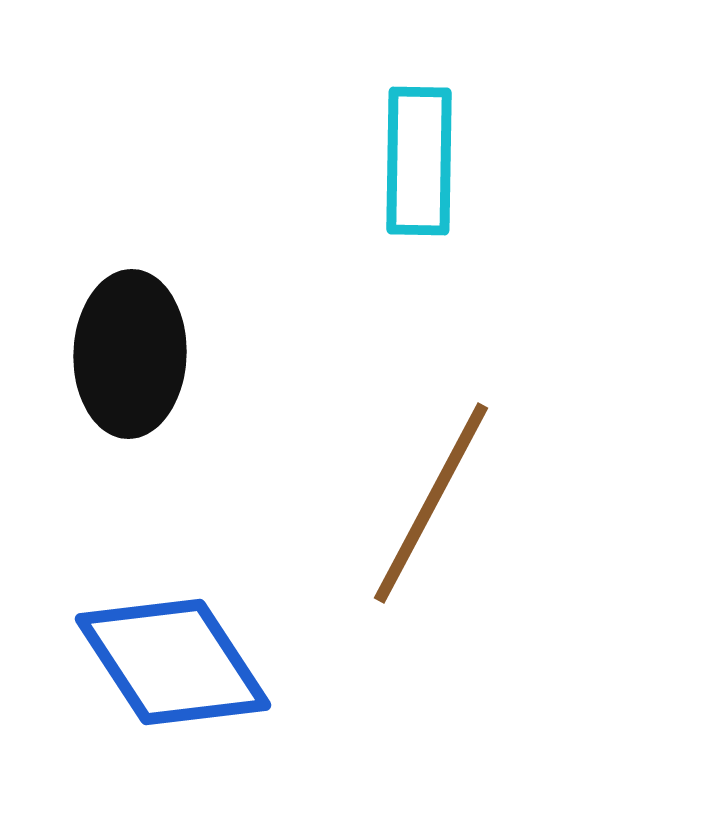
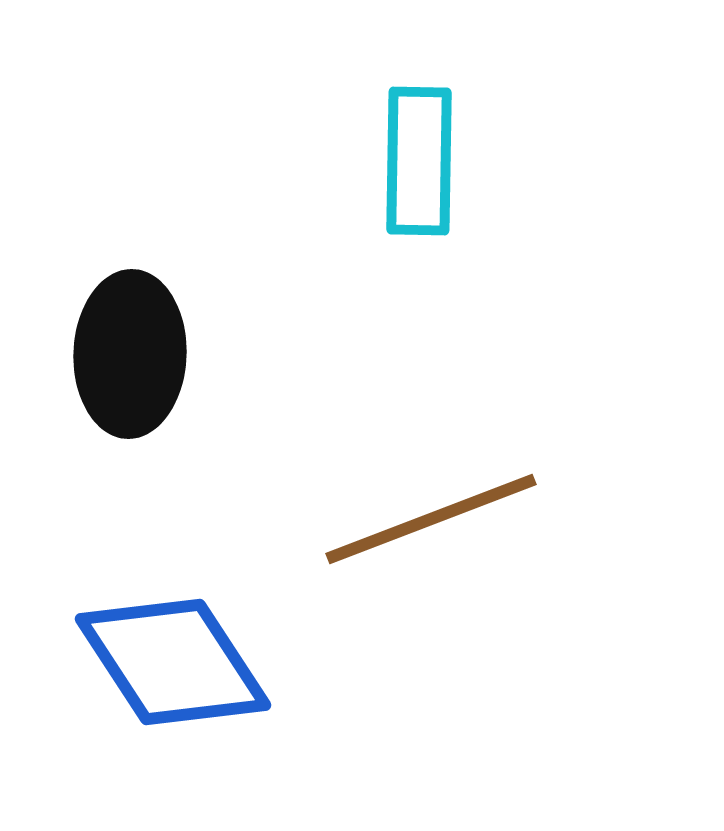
brown line: moved 16 px down; rotated 41 degrees clockwise
